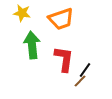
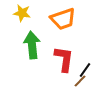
orange trapezoid: moved 2 px right
